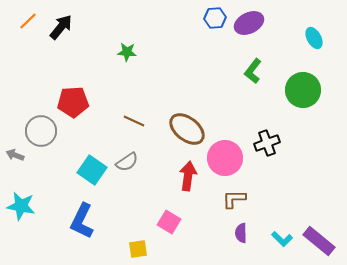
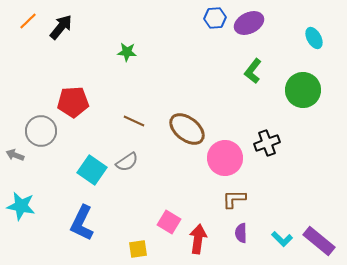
red arrow: moved 10 px right, 63 px down
blue L-shape: moved 2 px down
